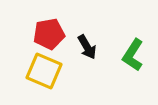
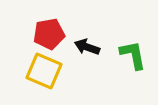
black arrow: rotated 140 degrees clockwise
green L-shape: rotated 136 degrees clockwise
